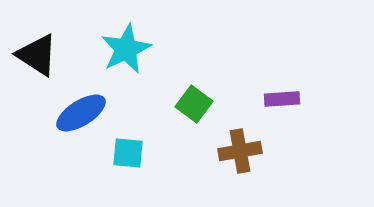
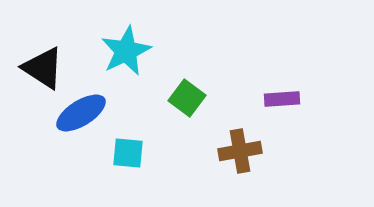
cyan star: moved 2 px down
black triangle: moved 6 px right, 13 px down
green square: moved 7 px left, 6 px up
